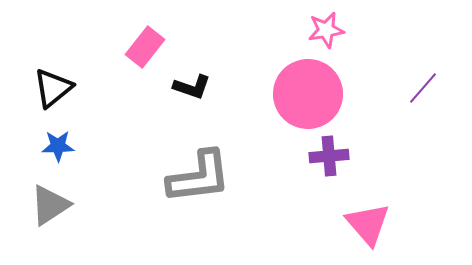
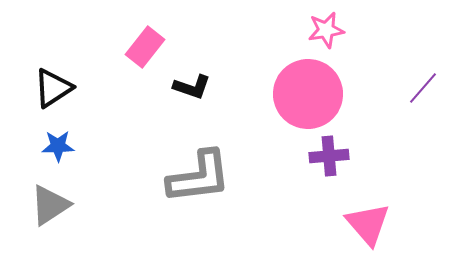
black triangle: rotated 6 degrees clockwise
